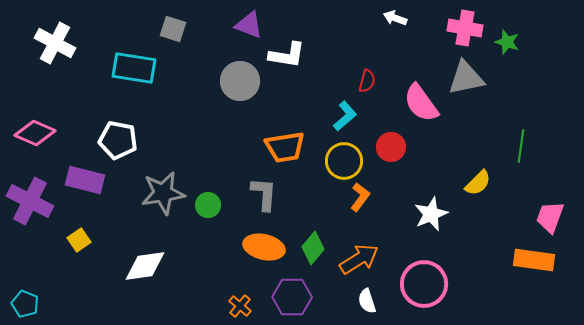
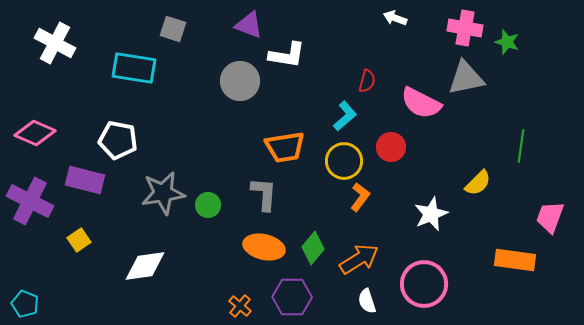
pink semicircle: rotated 27 degrees counterclockwise
orange rectangle: moved 19 px left
